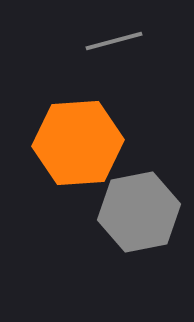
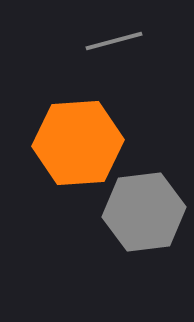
gray hexagon: moved 5 px right; rotated 4 degrees clockwise
